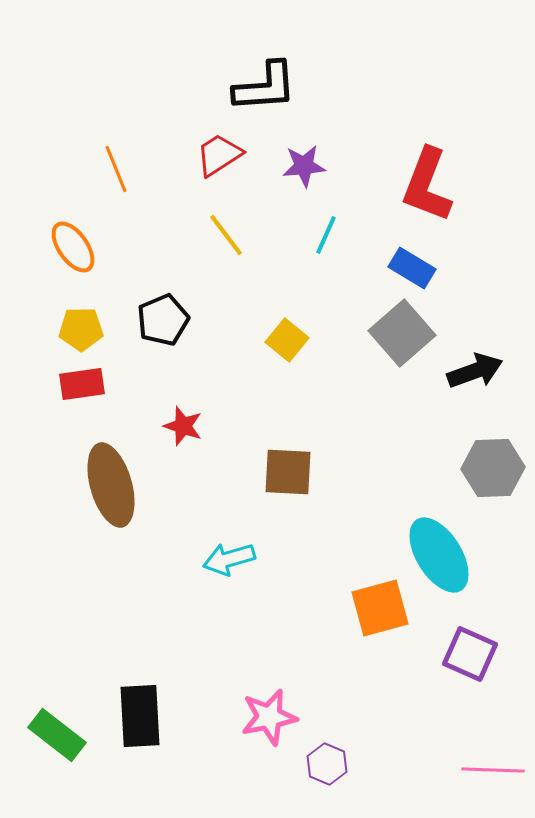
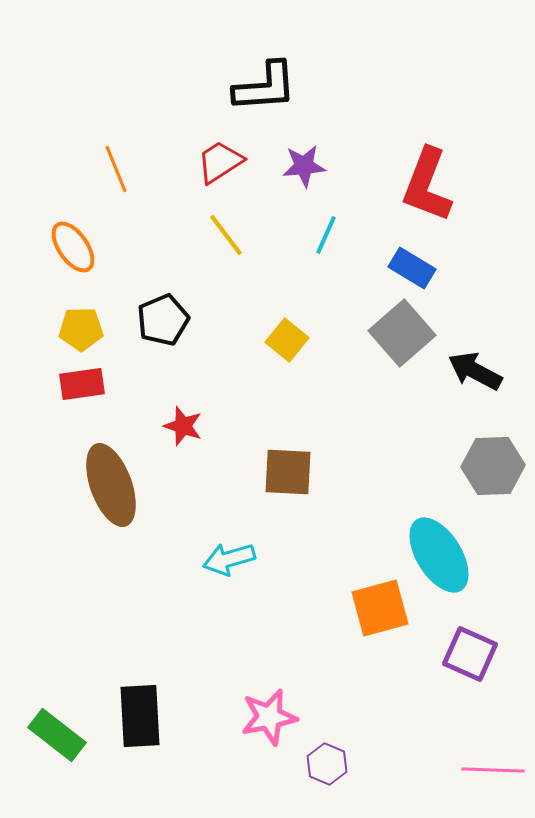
red trapezoid: moved 1 px right, 7 px down
black arrow: rotated 132 degrees counterclockwise
gray hexagon: moved 2 px up
brown ellipse: rotated 4 degrees counterclockwise
